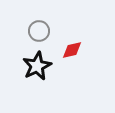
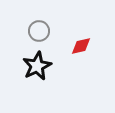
red diamond: moved 9 px right, 4 px up
